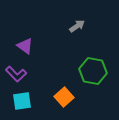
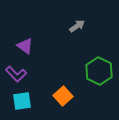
green hexagon: moved 6 px right; rotated 16 degrees clockwise
orange square: moved 1 px left, 1 px up
